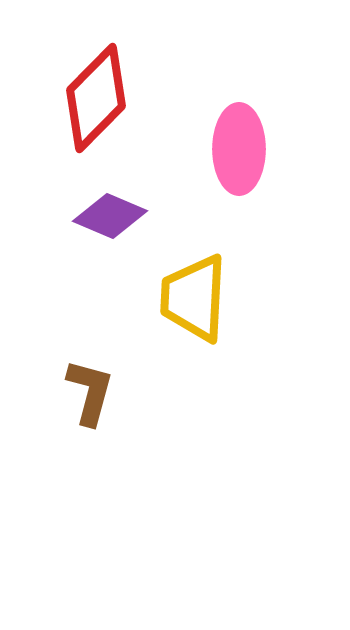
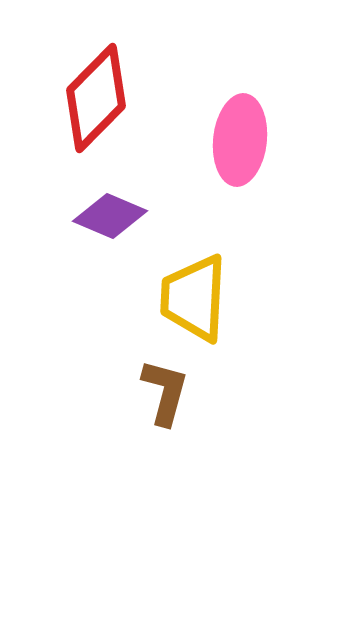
pink ellipse: moved 1 px right, 9 px up; rotated 6 degrees clockwise
brown L-shape: moved 75 px right
